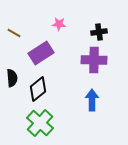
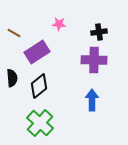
purple rectangle: moved 4 px left, 1 px up
black diamond: moved 1 px right, 3 px up
